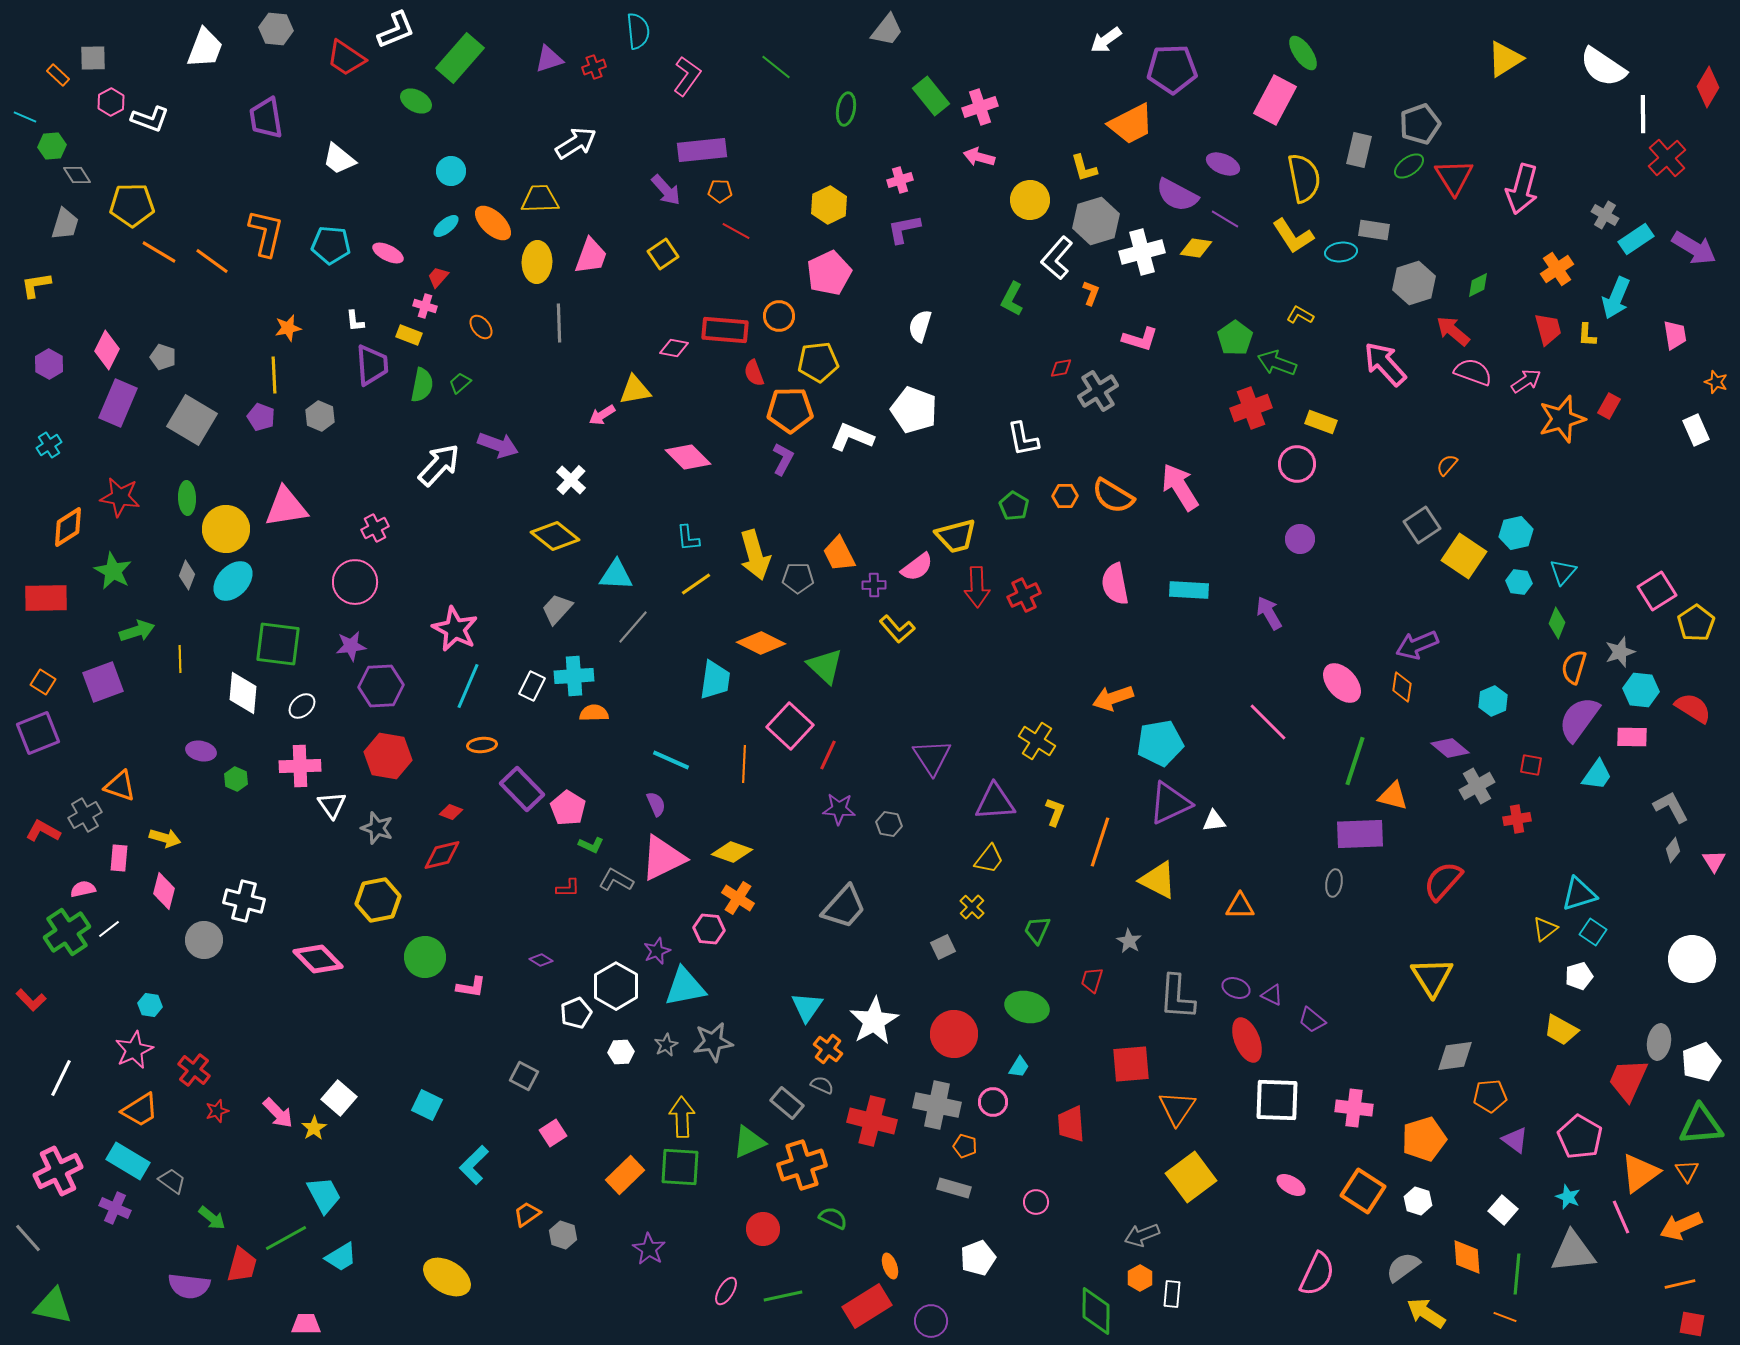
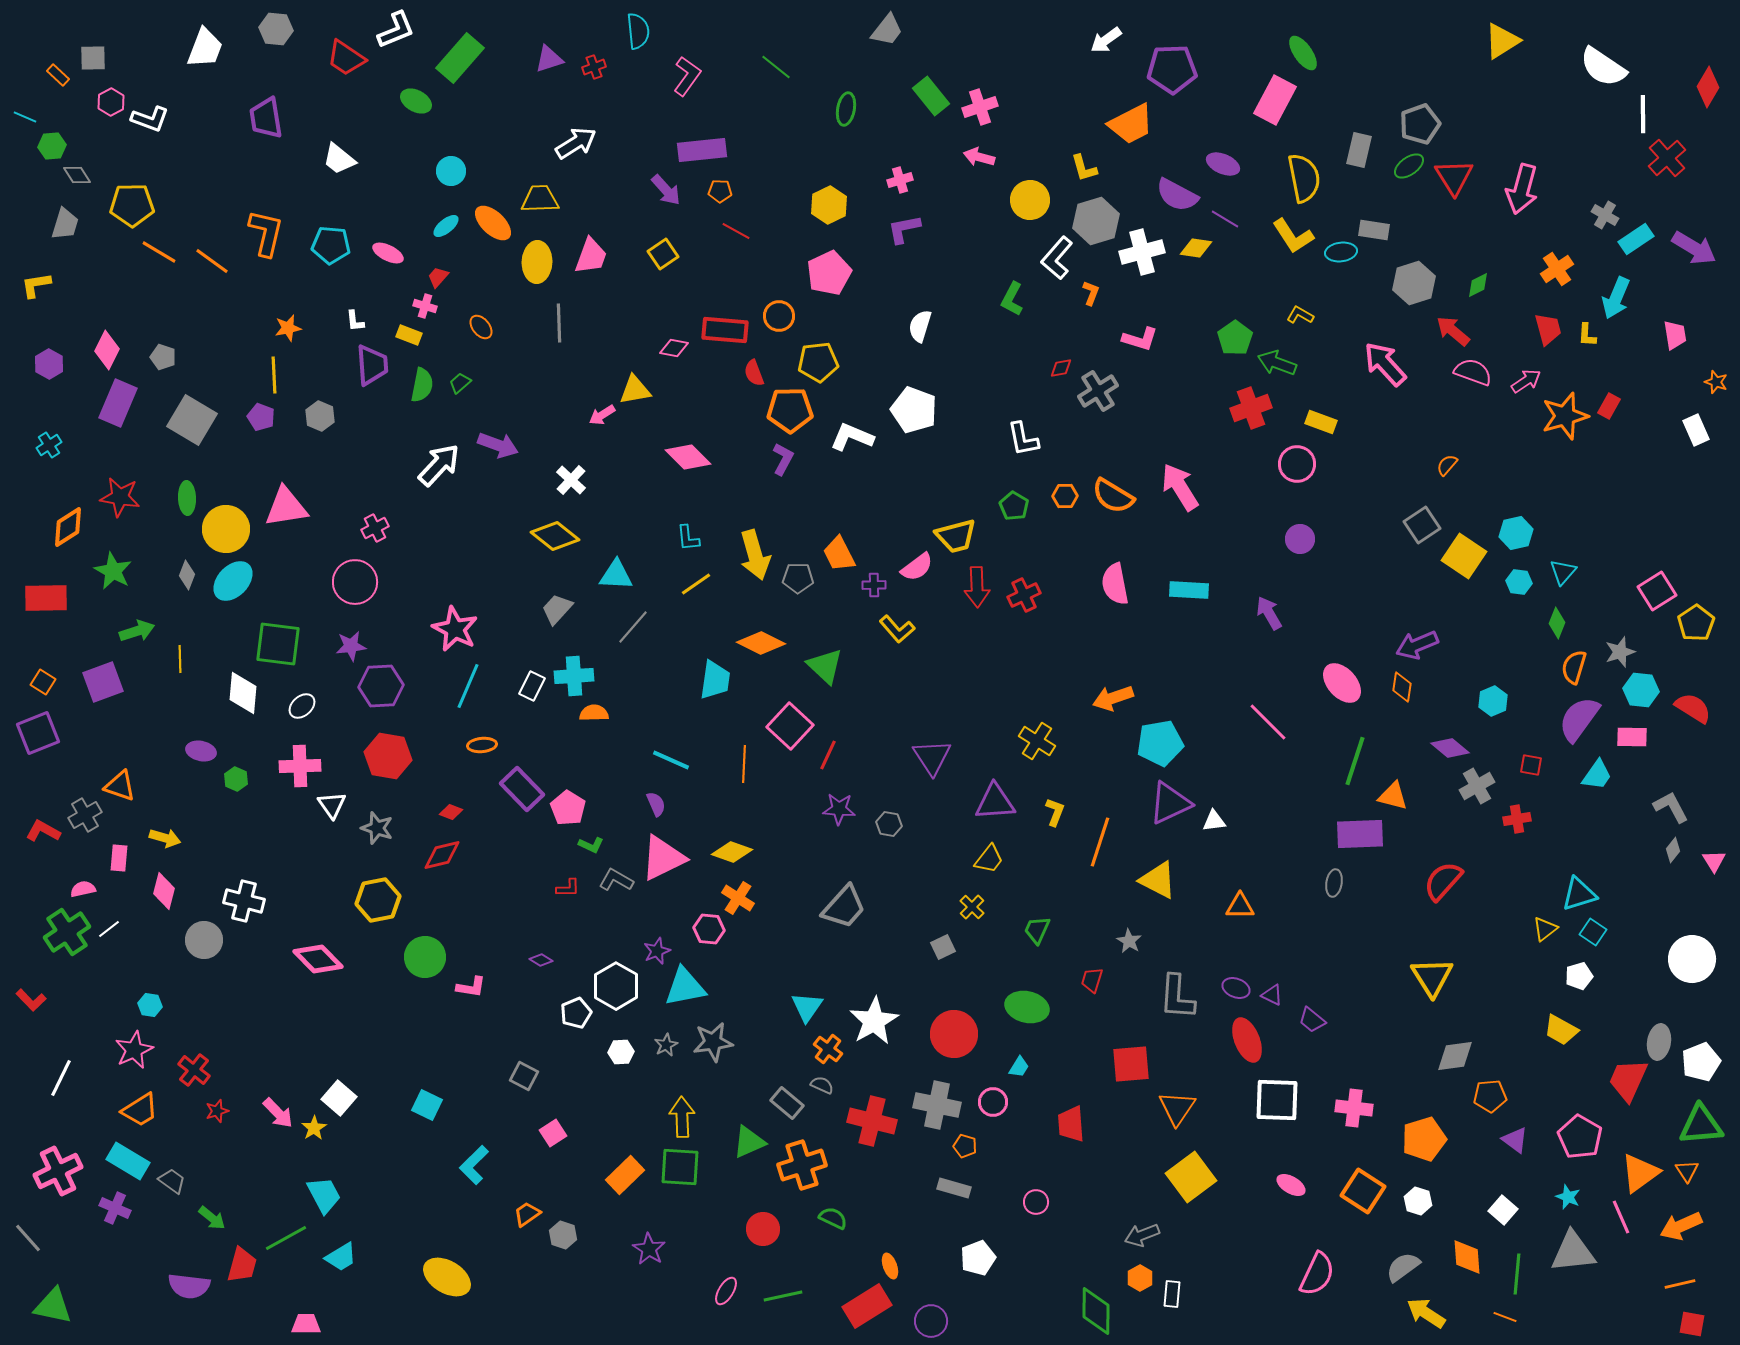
yellow triangle at (1505, 59): moved 3 px left, 18 px up
orange star at (1562, 419): moved 3 px right, 3 px up
